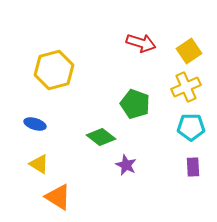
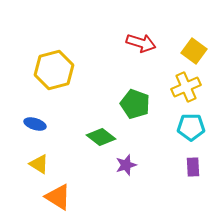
yellow square: moved 5 px right; rotated 20 degrees counterclockwise
purple star: rotated 30 degrees clockwise
